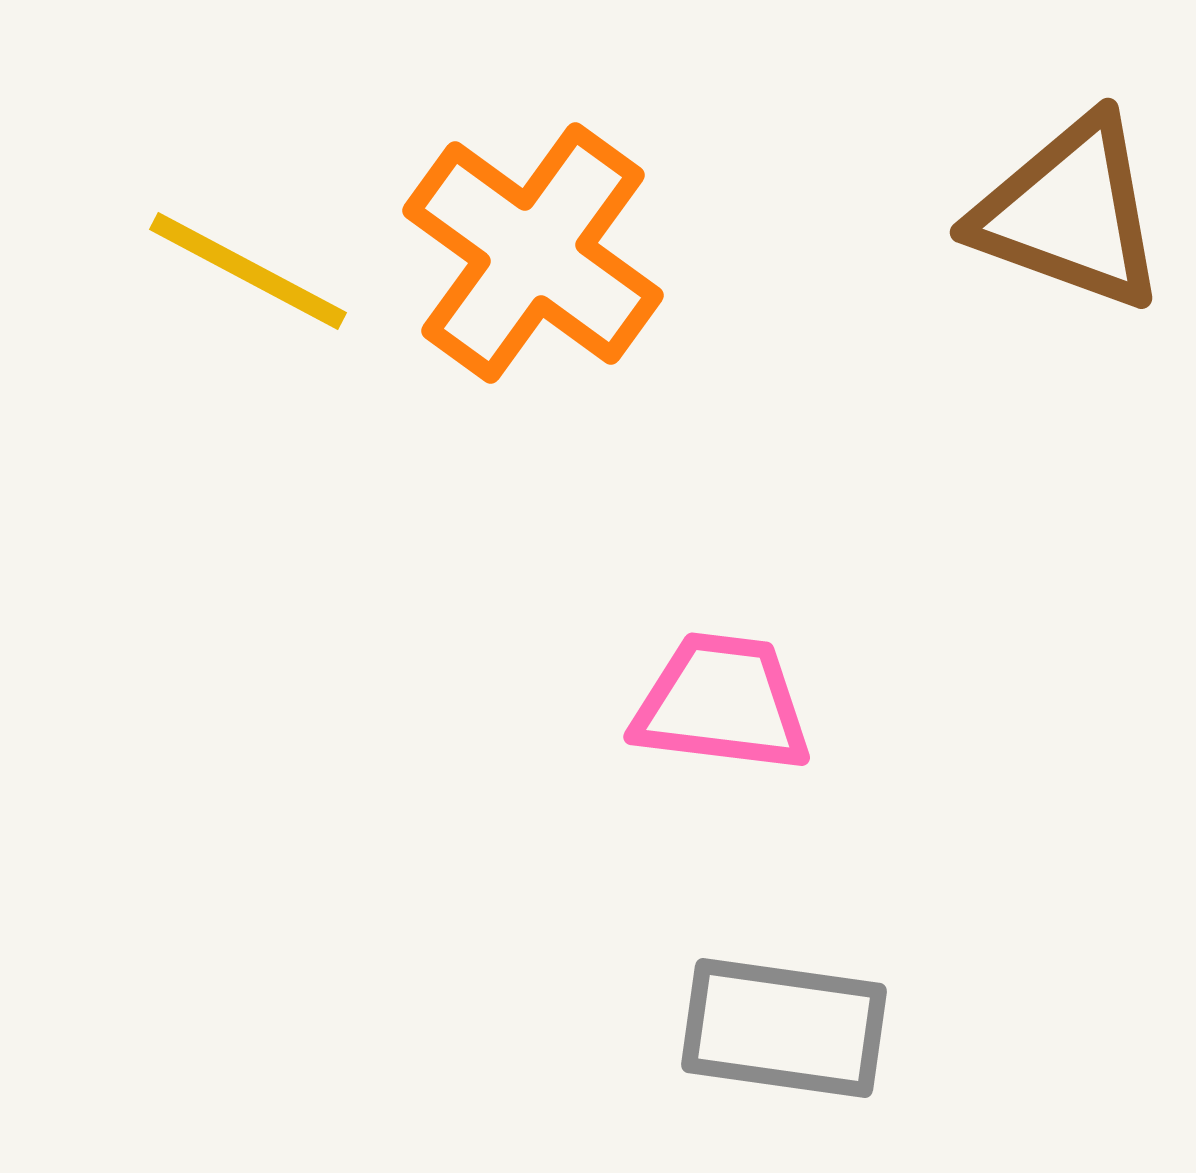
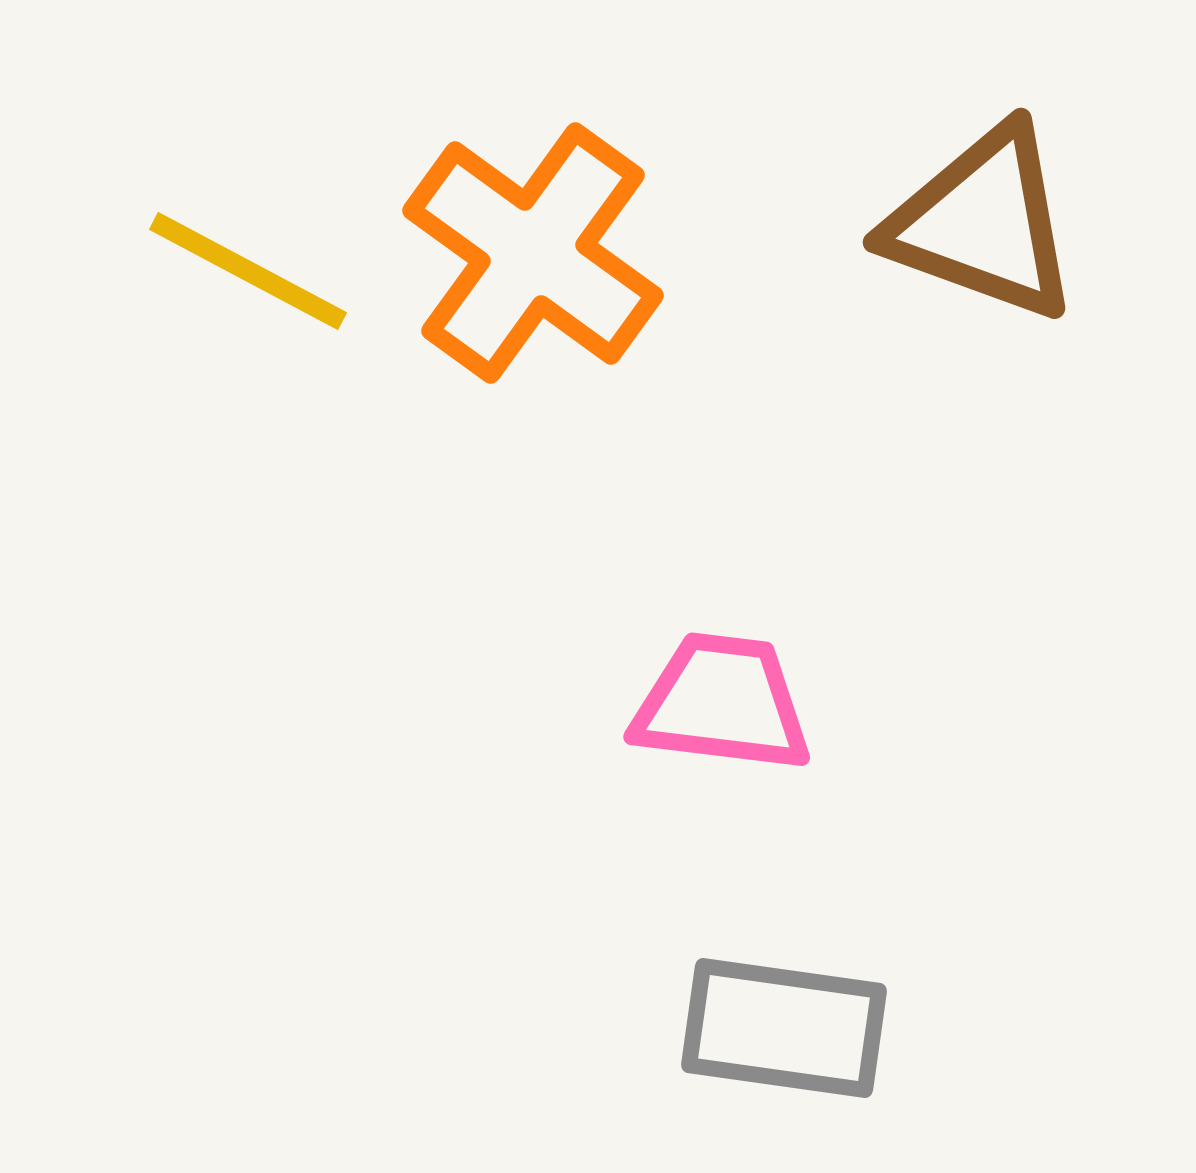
brown triangle: moved 87 px left, 10 px down
